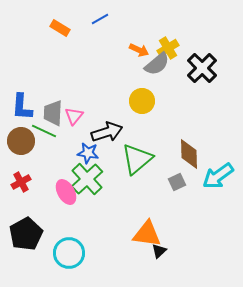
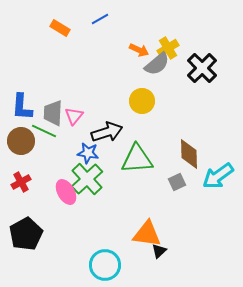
green triangle: rotated 36 degrees clockwise
cyan circle: moved 36 px right, 12 px down
